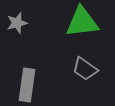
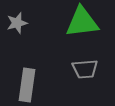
gray trapezoid: rotated 40 degrees counterclockwise
